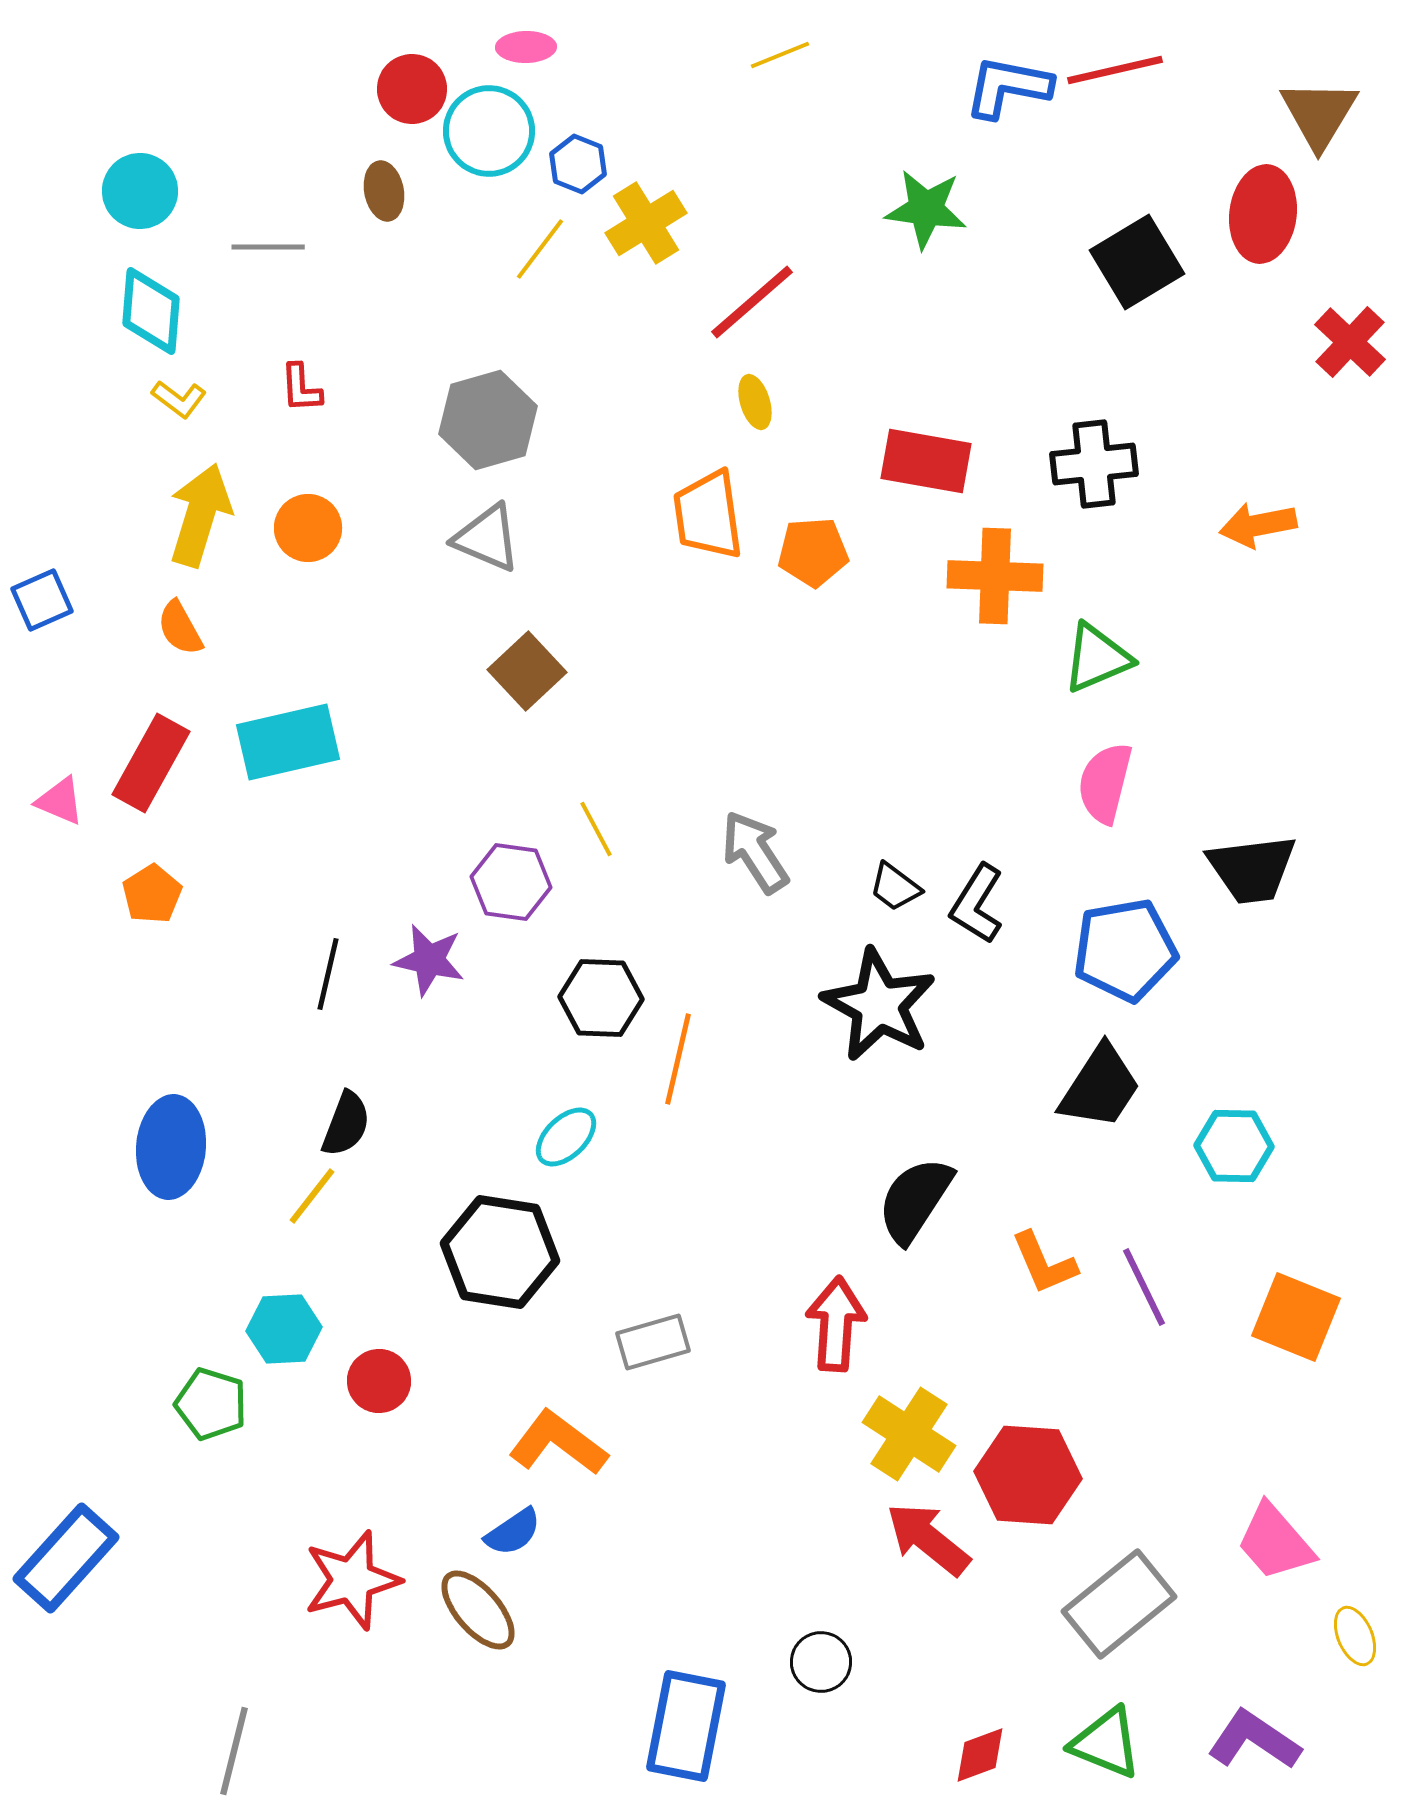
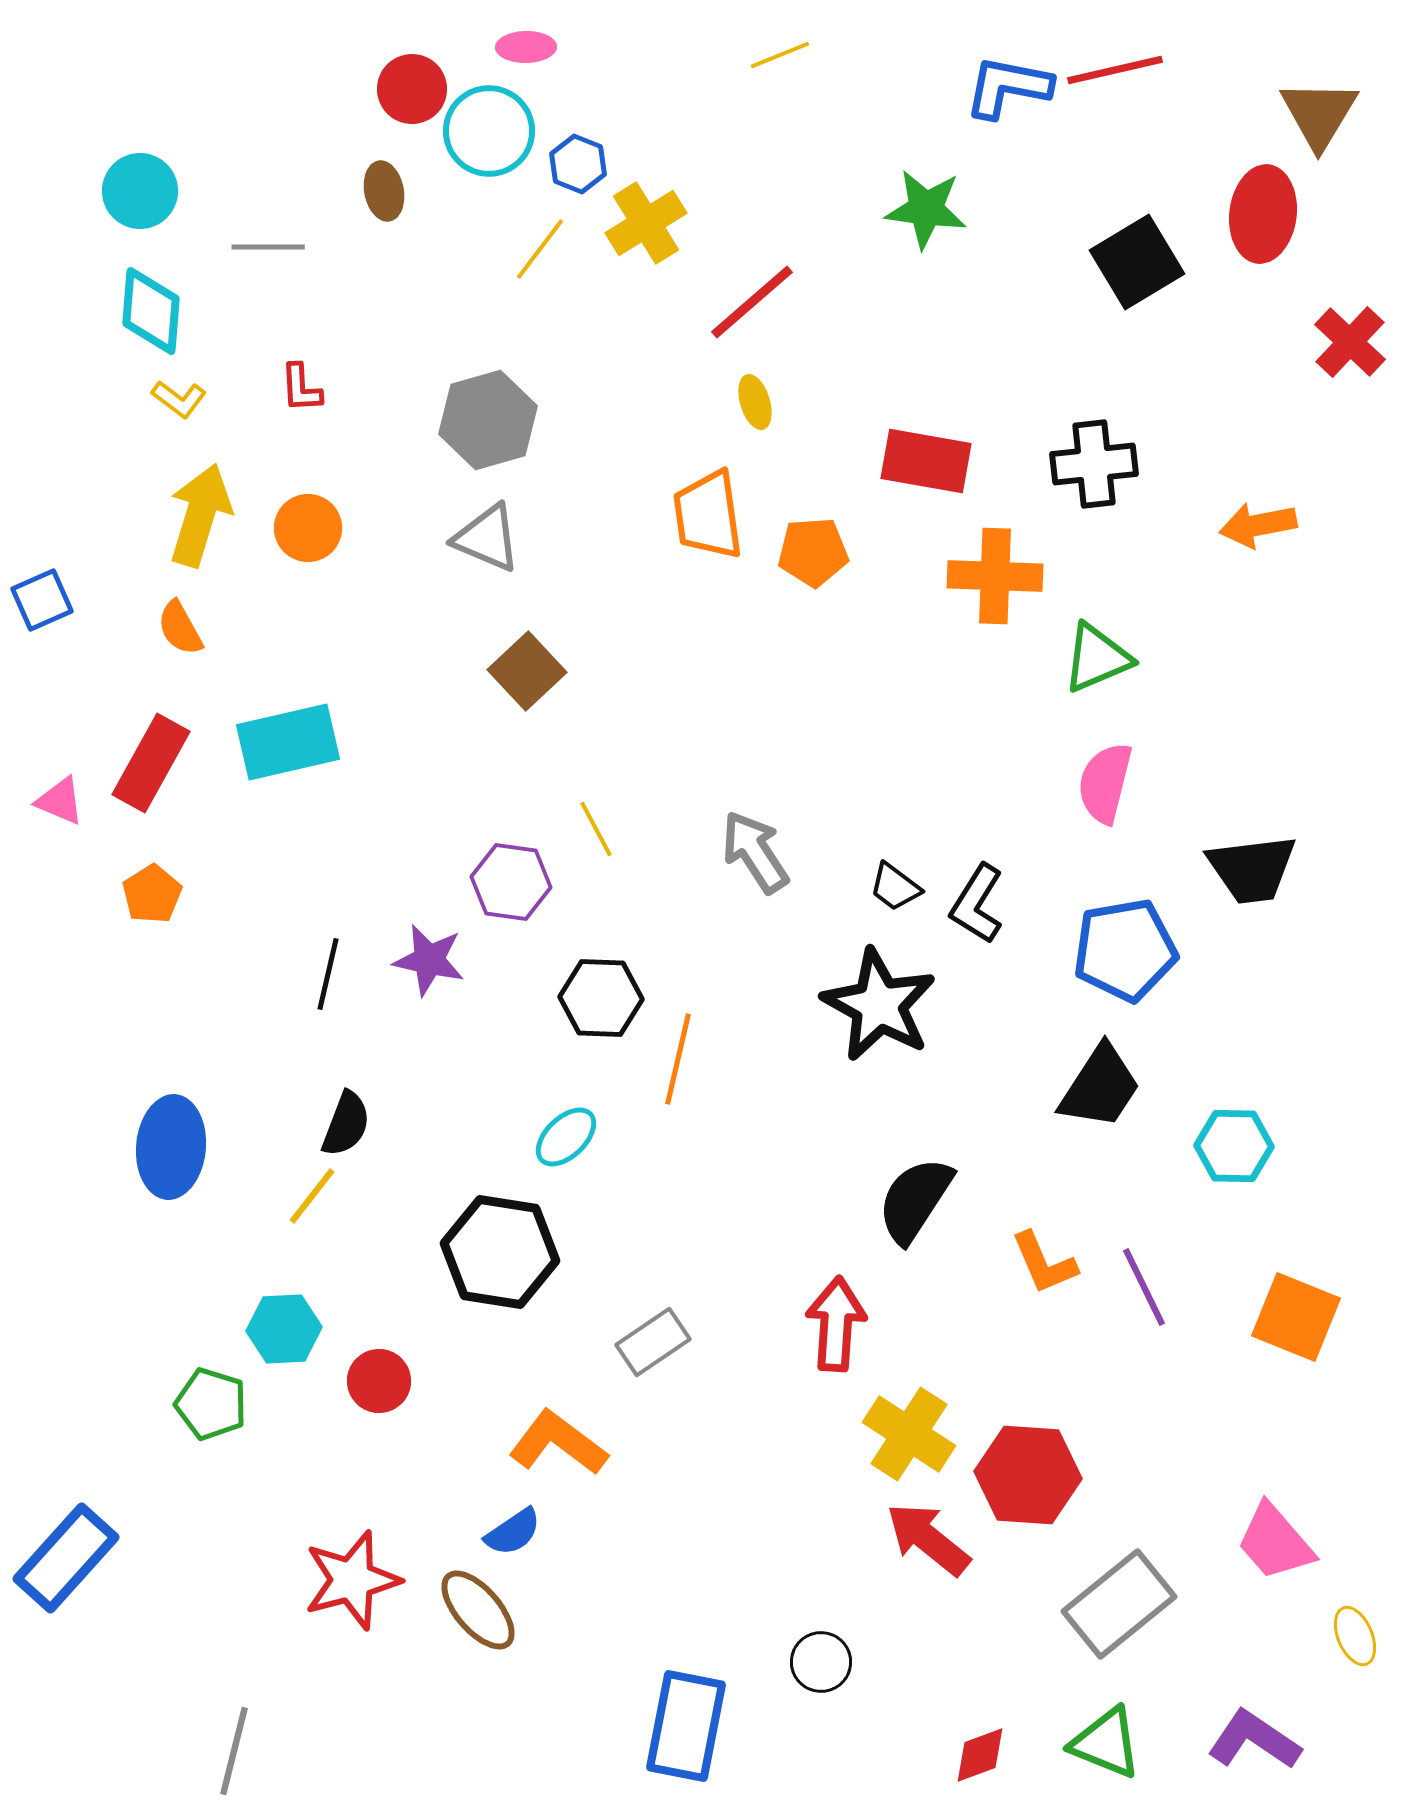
gray rectangle at (653, 1342): rotated 18 degrees counterclockwise
